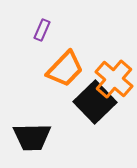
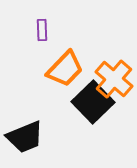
purple rectangle: rotated 25 degrees counterclockwise
black square: moved 2 px left
black trapezoid: moved 7 px left; rotated 21 degrees counterclockwise
